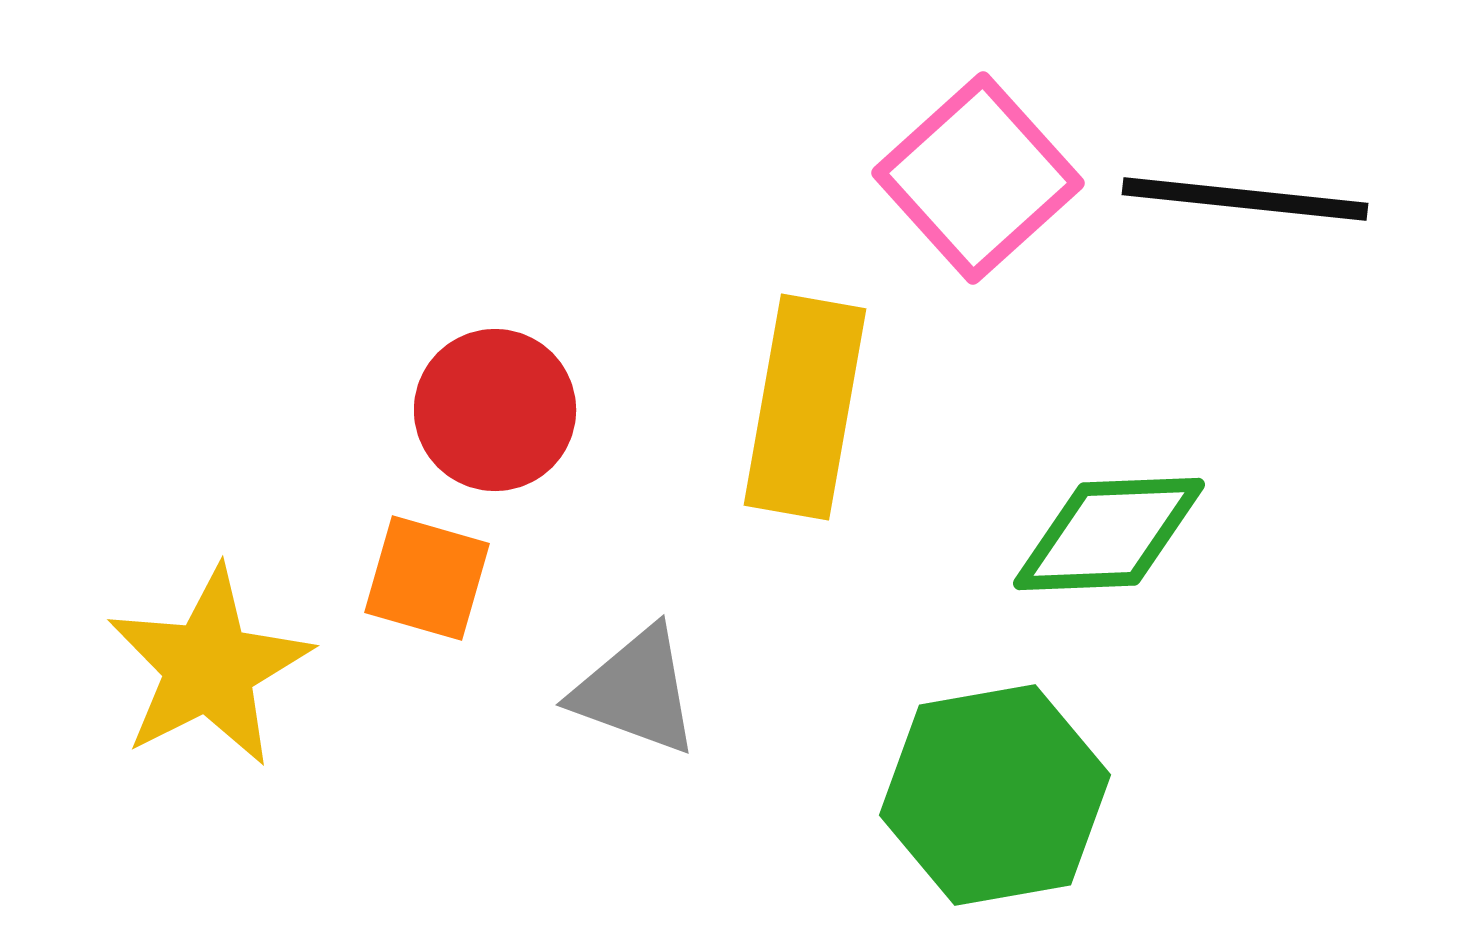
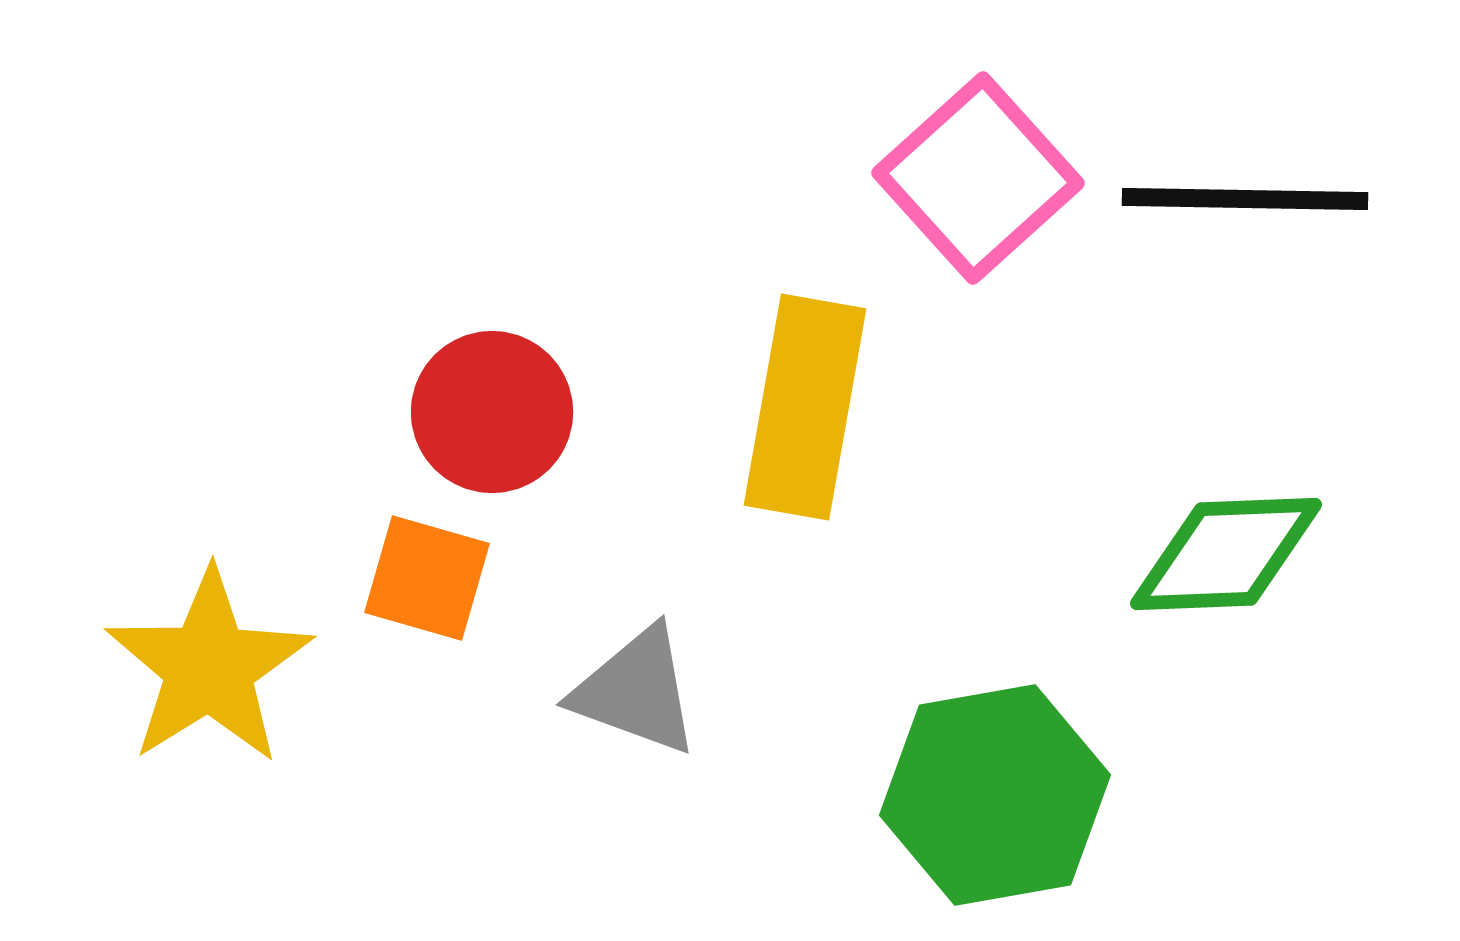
black line: rotated 5 degrees counterclockwise
red circle: moved 3 px left, 2 px down
green diamond: moved 117 px right, 20 px down
yellow star: rotated 5 degrees counterclockwise
